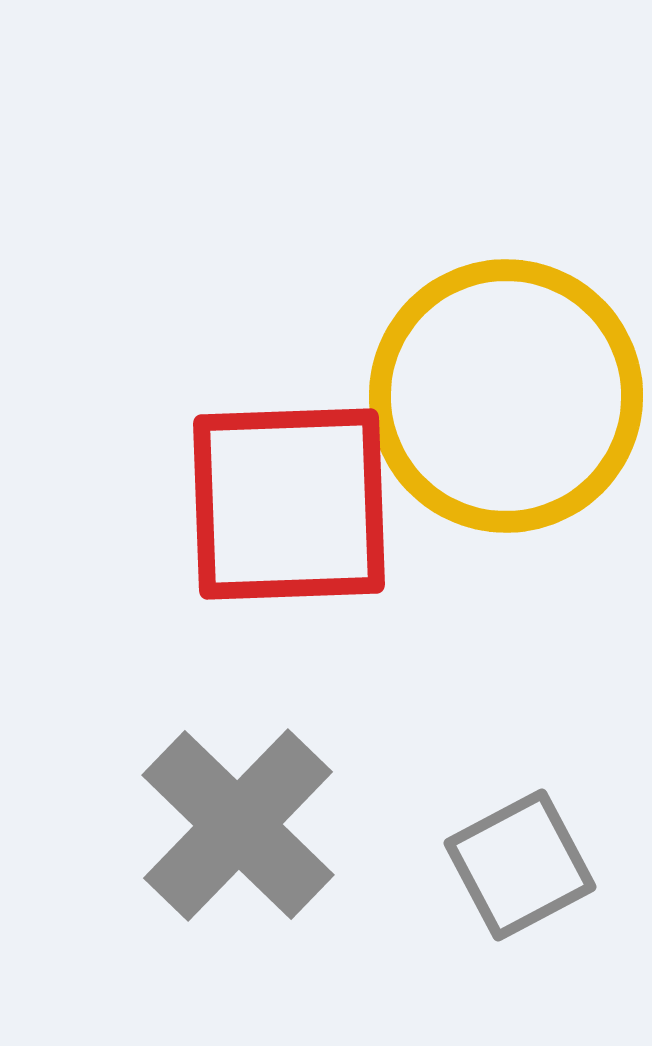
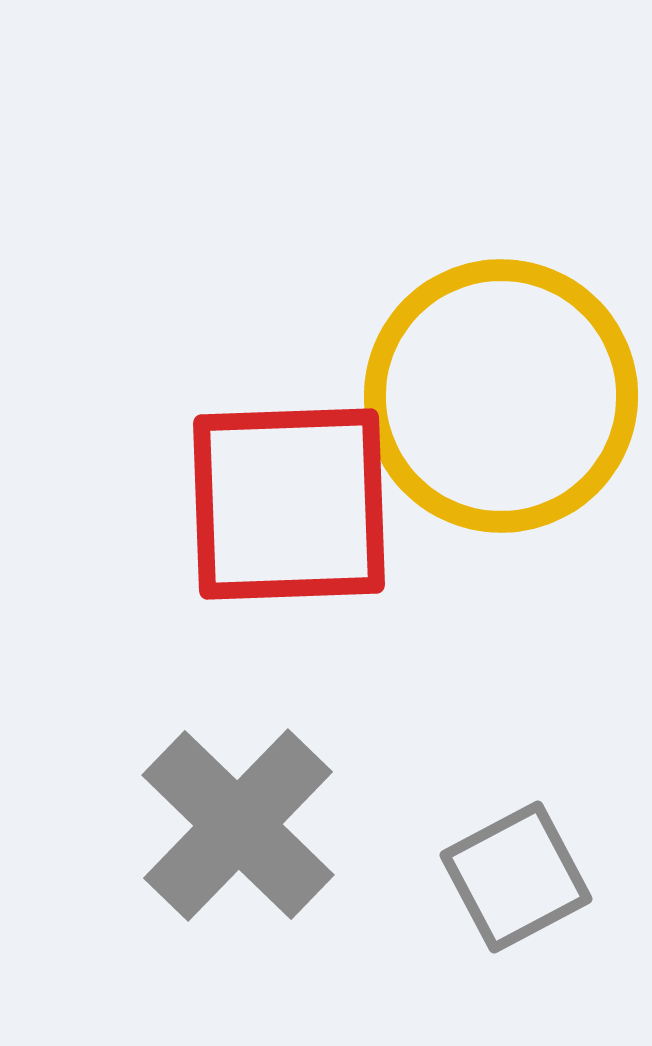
yellow circle: moved 5 px left
gray square: moved 4 px left, 12 px down
